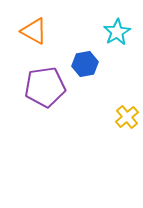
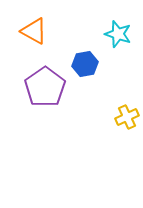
cyan star: moved 1 px right, 2 px down; rotated 24 degrees counterclockwise
purple pentagon: rotated 27 degrees counterclockwise
yellow cross: rotated 15 degrees clockwise
